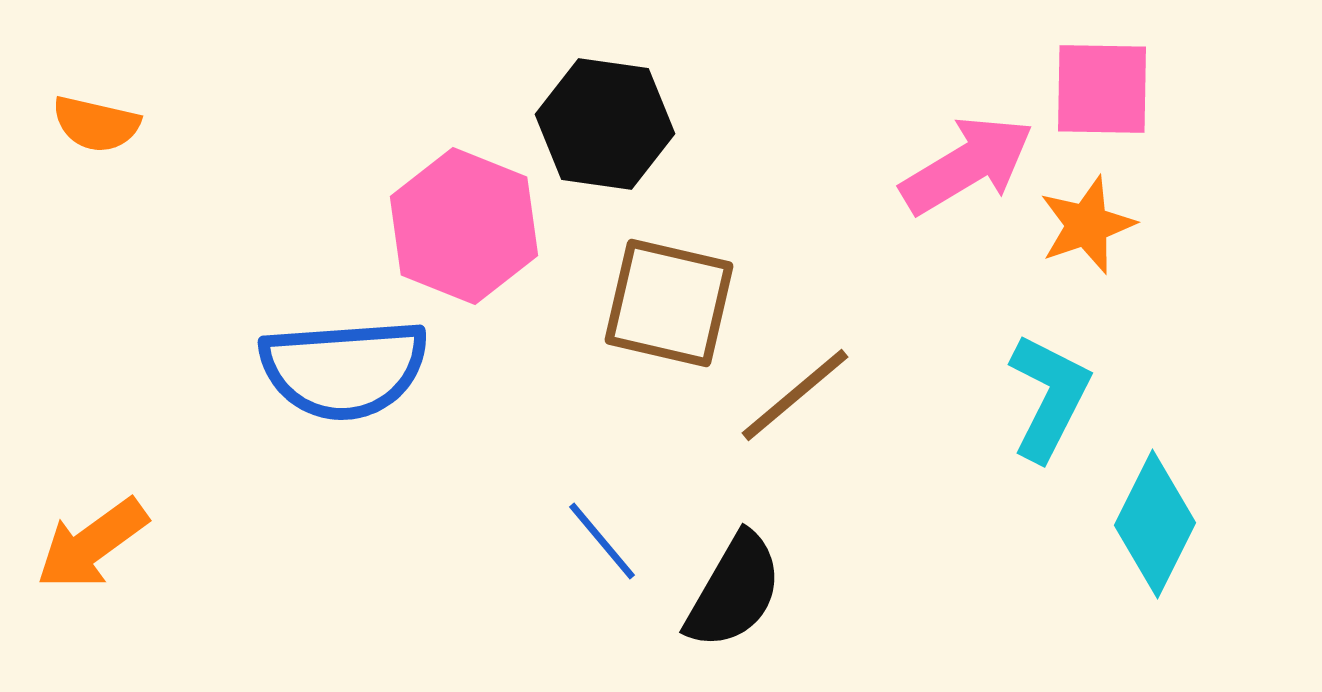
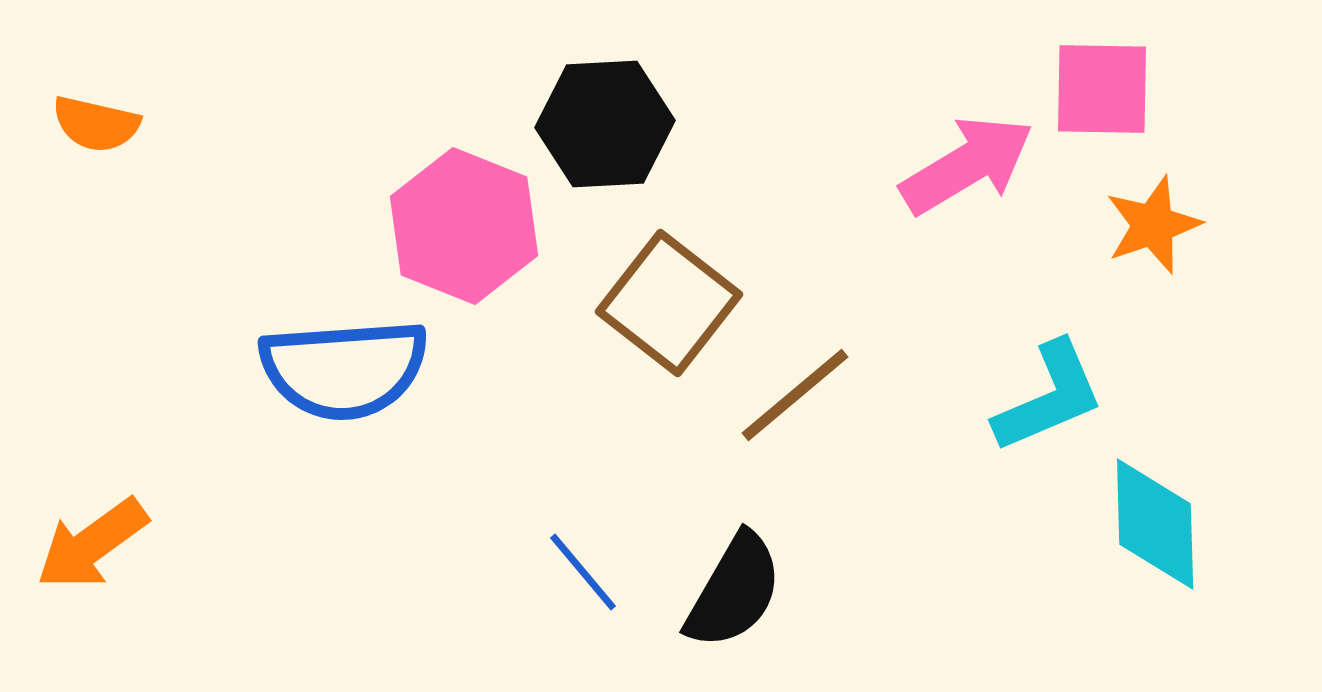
black hexagon: rotated 11 degrees counterclockwise
orange star: moved 66 px right
brown square: rotated 25 degrees clockwise
cyan L-shape: rotated 40 degrees clockwise
cyan diamond: rotated 28 degrees counterclockwise
blue line: moved 19 px left, 31 px down
